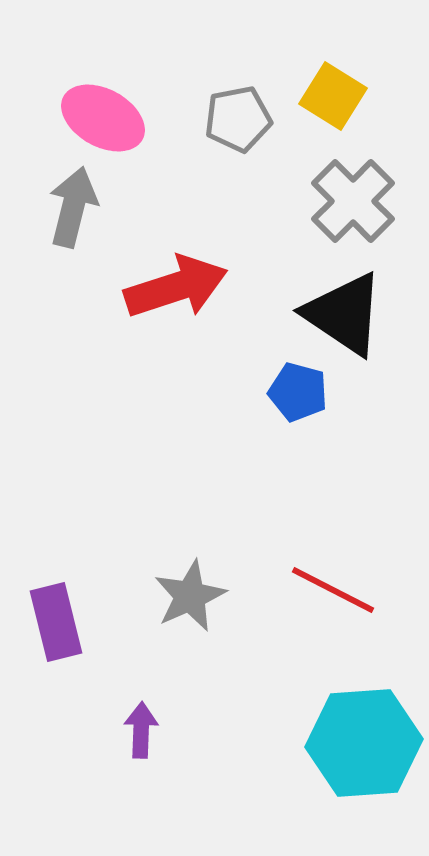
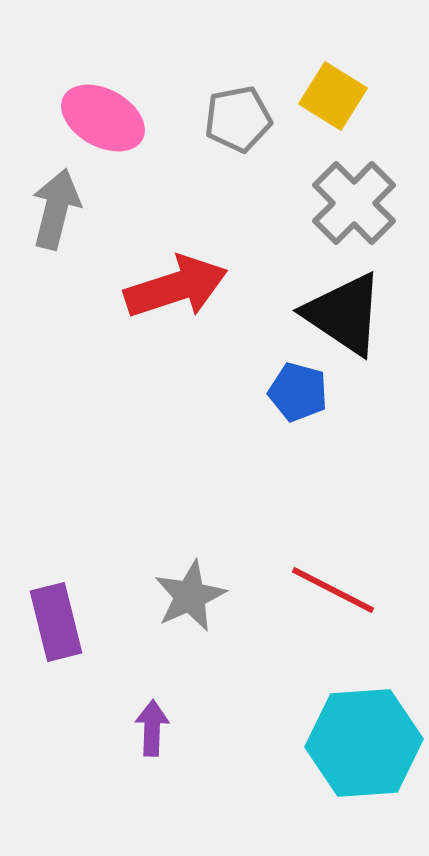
gray cross: moved 1 px right, 2 px down
gray arrow: moved 17 px left, 2 px down
purple arrow: moved 11 px right, 2 px up
